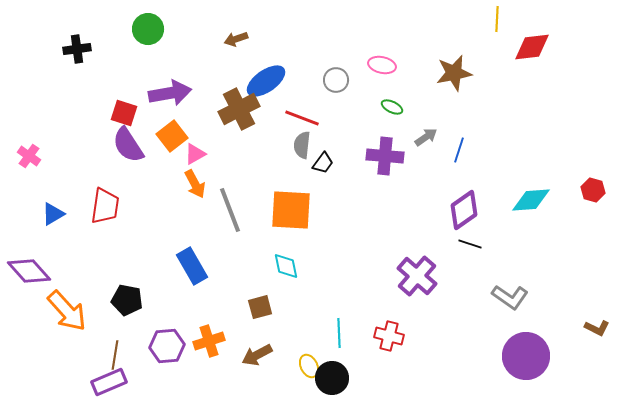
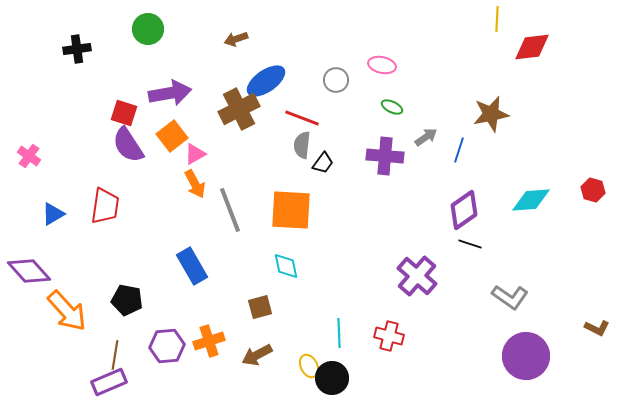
brown star at (454, 73): moved 37 px right, 41 px down
